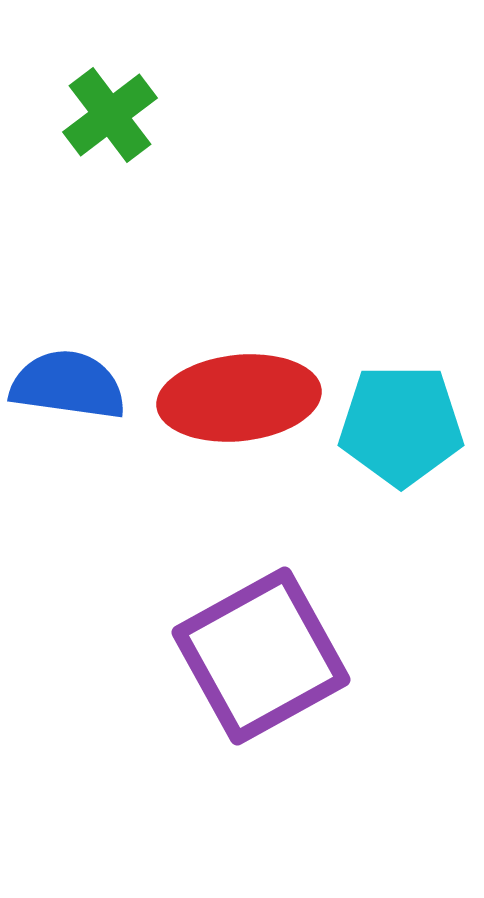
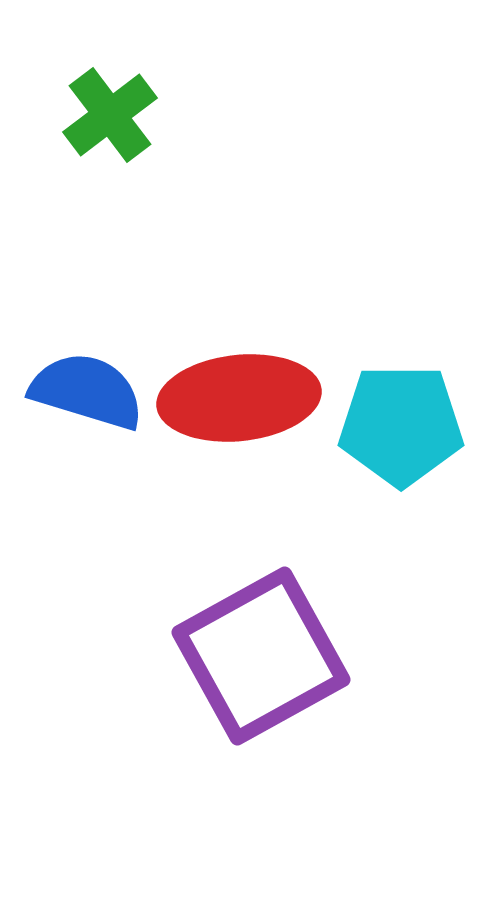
blue semicircle: moved 19 px right, 6 px down; rotated 9 degrees clockwise
